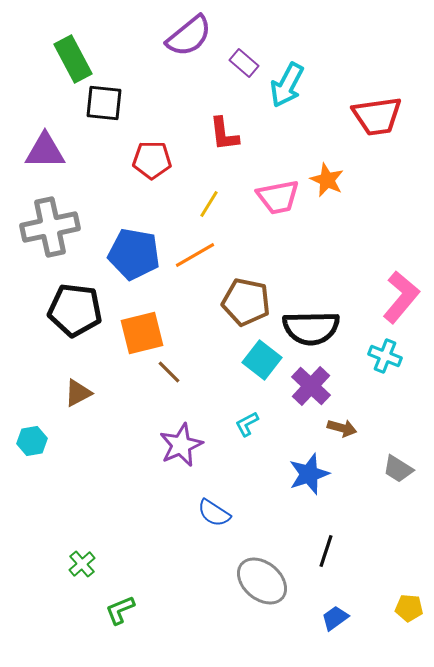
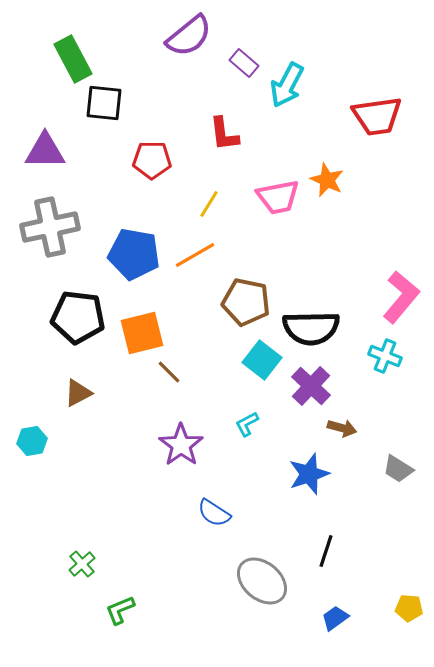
black pentagon: moved 3 px right, 7 px down
purple star: rotated 12 degrees counterclockwise
